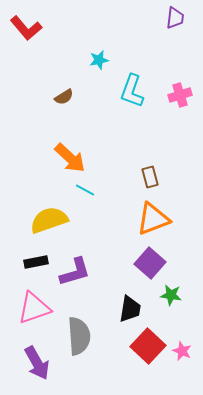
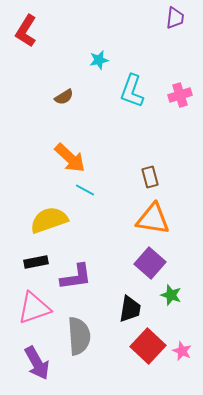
red L-shape: moved 3 px down; rotated 72 degrees clockwise
orange triangle: rotated 30 degrees clockwise
purple L-shape: moved 1 px right, 5 px down; rotated 8 degrees clockwise
green star: rotated 10 degrees clockwise
